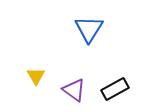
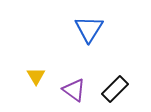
black rectangle: rotated 16 degrees counterclockwise
